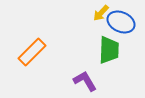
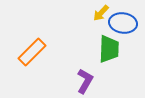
blue ellipse: moved 2 px right, 1 px down; rotated 16 degrees counterclockwise
green trapezoid: moved 1 px up
purple L-shape: rotated 60 degrees clockwise
